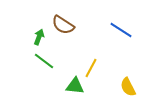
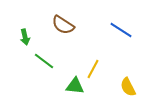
green arrow: moved 14 px left; rotated 147 degrees clockwise
yellow line: moved 2 px right, 1 px down
